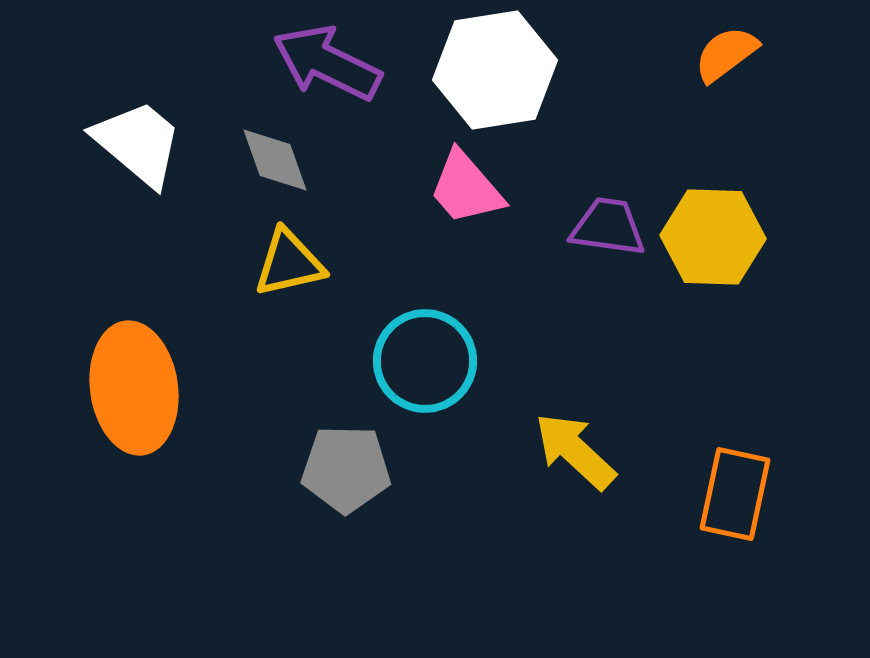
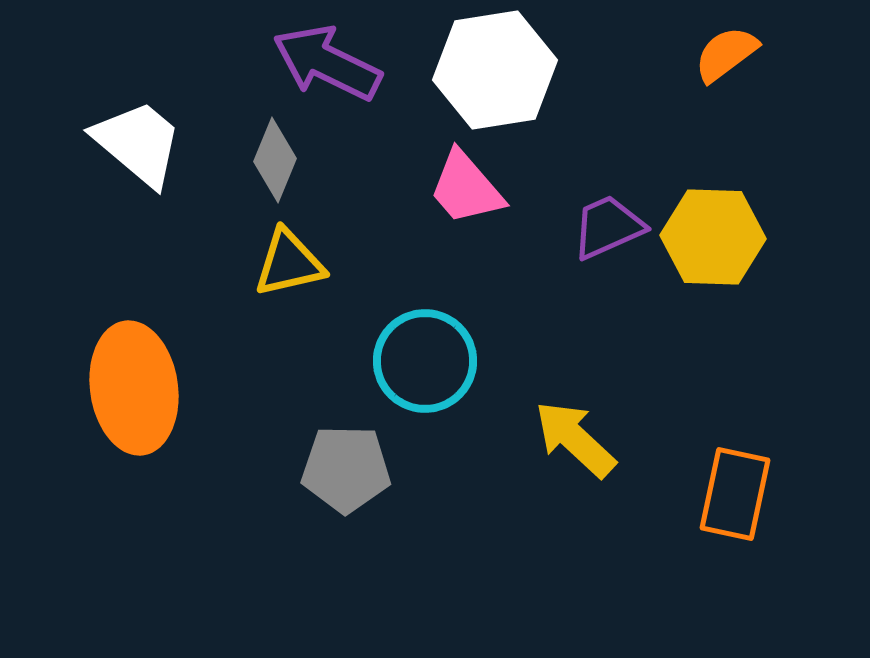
gray diamond: rotated 42 degrees clockwise
purple trapezoid: rotated 32 degrees counterclockwise
yellow arrow: moved 12 px up
